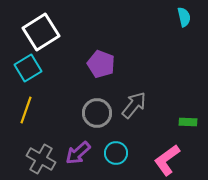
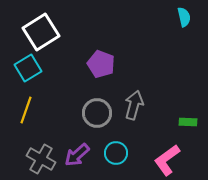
gray arrow: rotated 24 degrees counterclockwise
purple arrow: moved 1 px left, 2 px down
